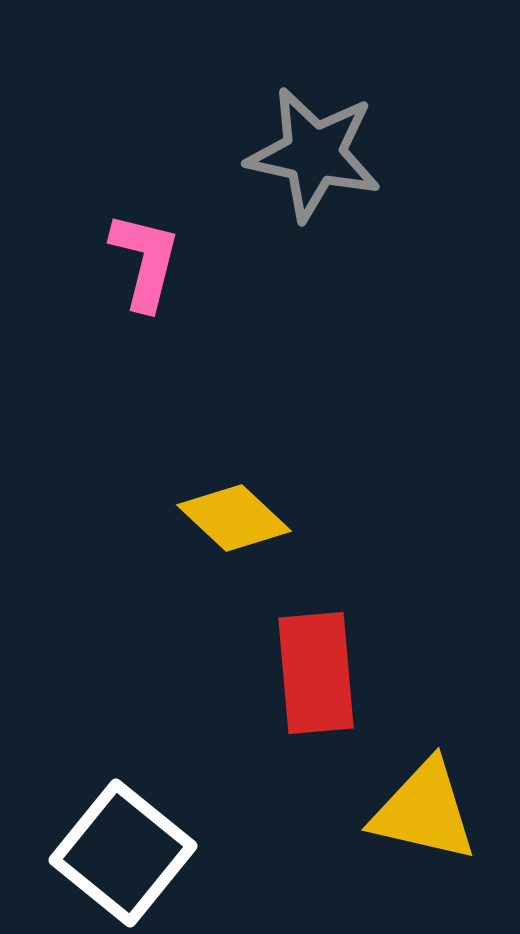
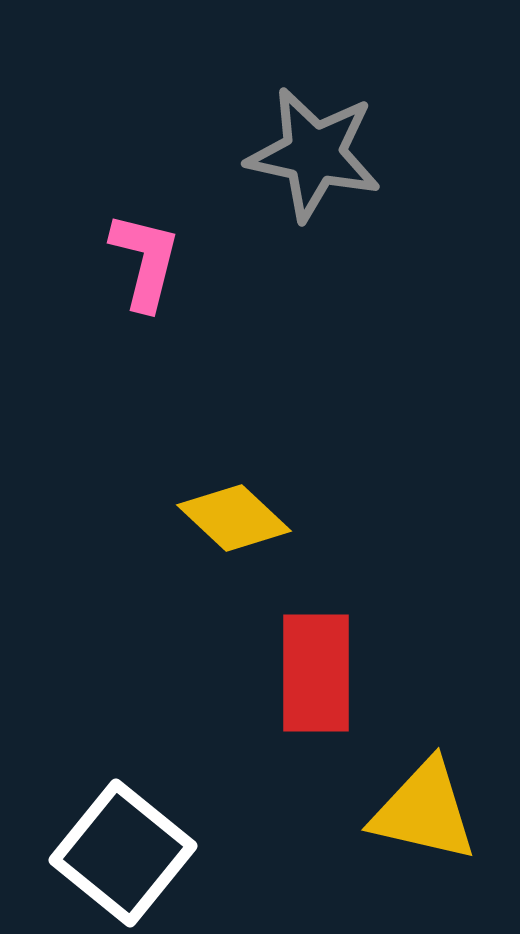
red rectangle: rotated 5 degrees clockwise
